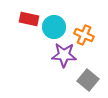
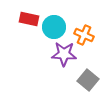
purple star: moved 1 px up
